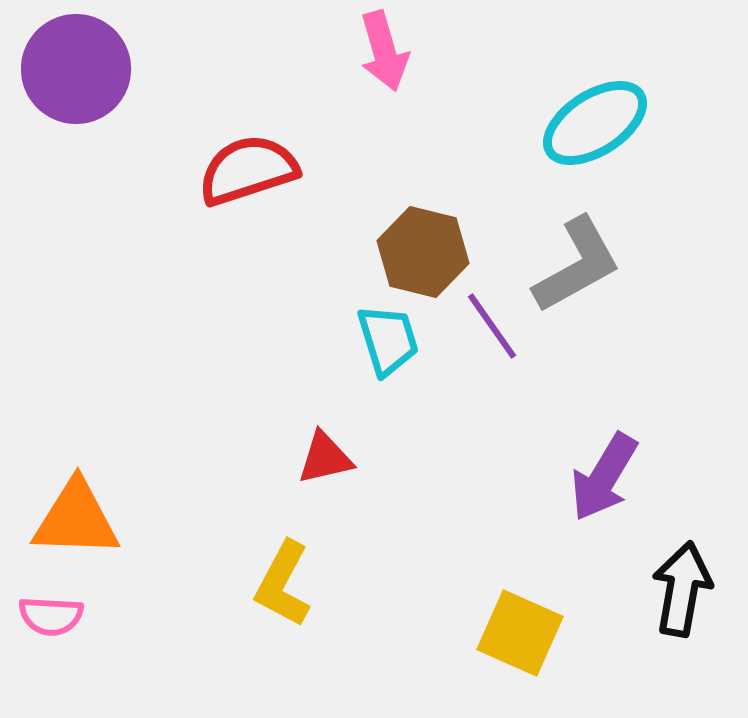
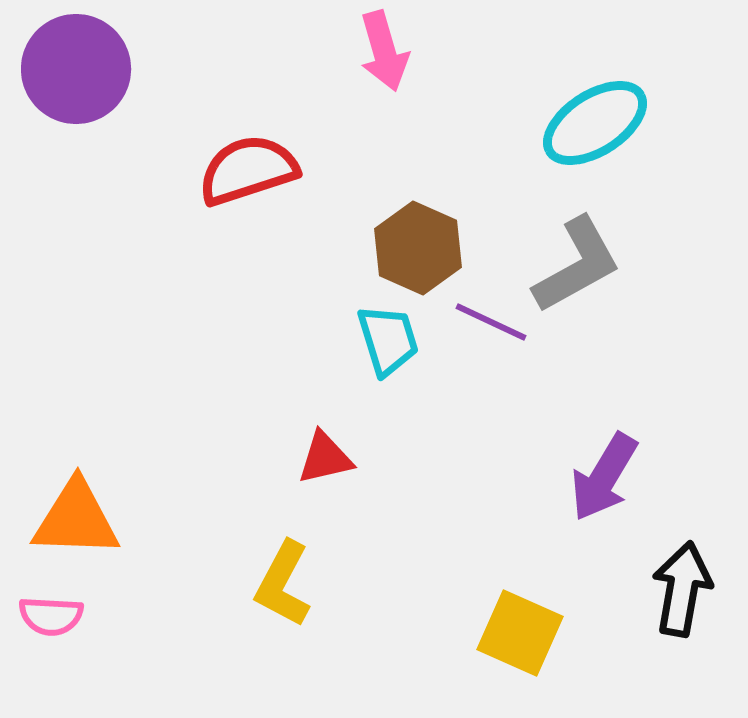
brown hexagon: moved 5 px left, 4 px up; rotated 10 degrees clockwise
purple line: moved 1 px left, 4 px up; rotated 30 degrees counterclockwise
